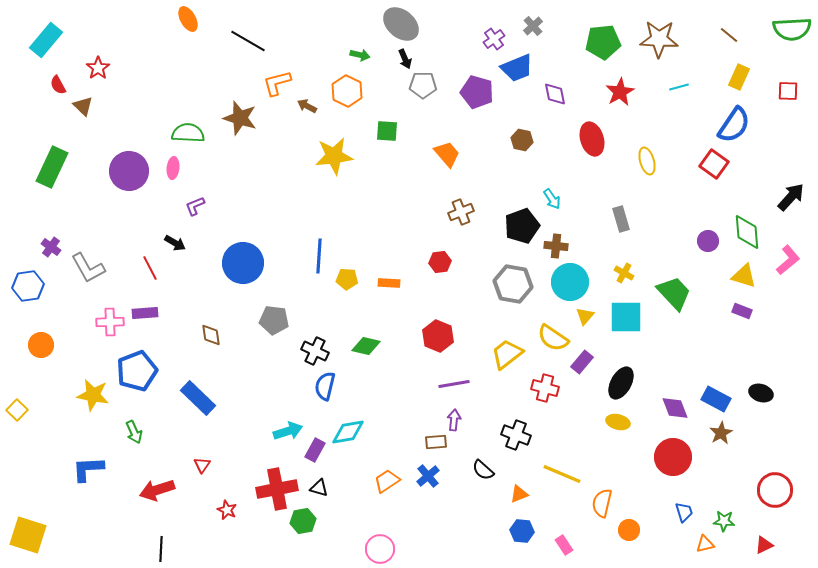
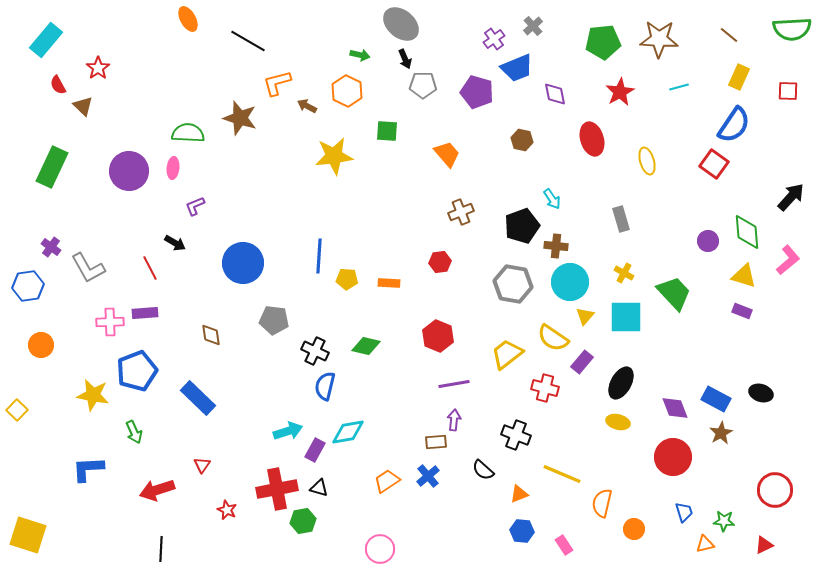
orange circle at (629, 530): moved 5 px right, 1 px up
